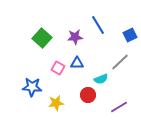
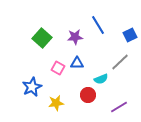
blue star: rotated 30 degrees counterclockwise
